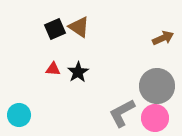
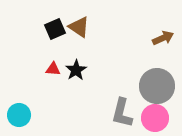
black star: moved 2 px left, 2 px up
gray L-shape: rotated 48 degrees counterclockwise
